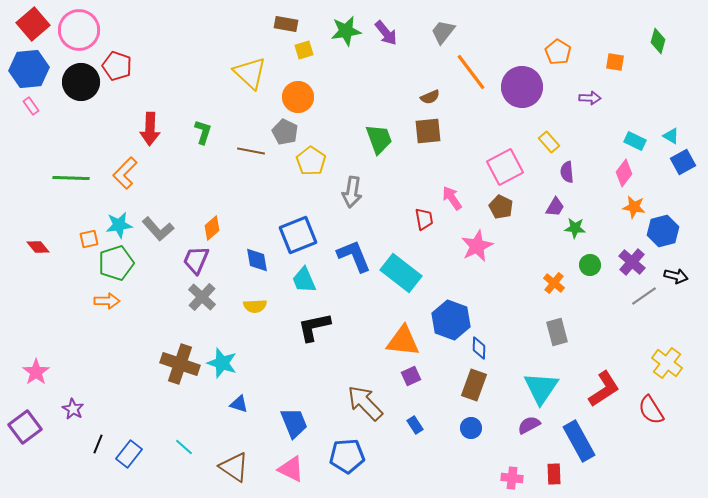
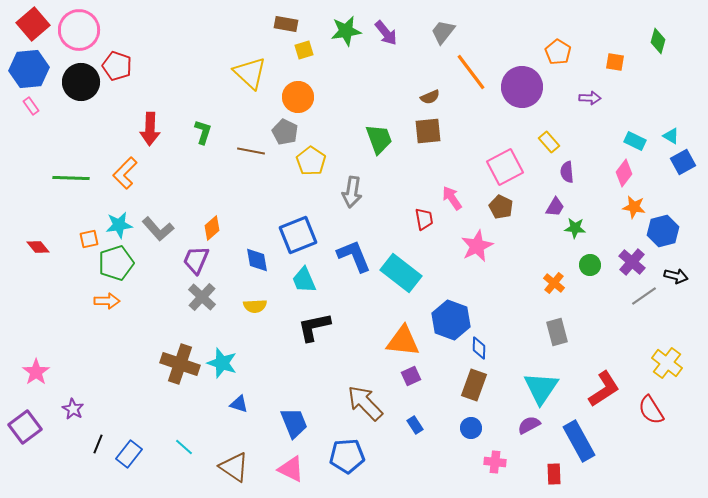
pink cross at (512, 478): moved 17 px left, 16 px up
